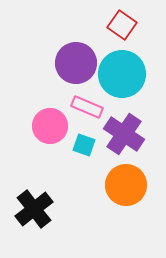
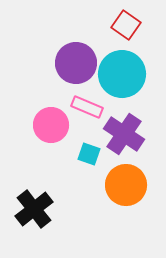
red square: moved 4 px right
pink circle: moved 1 px right, 1 px up
cyan square: moved 5 px right, 9 px down
